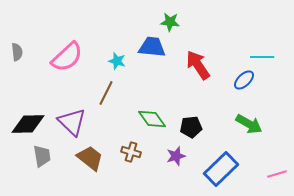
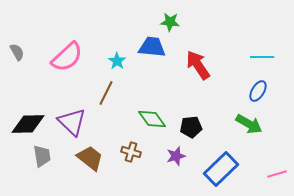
gray semicircle: rotated 24 degrees counterclockwise
cyan star: rotated 18 degrees clockwise
blue ellipse: moved 14 px right, 11 px down; rotated 15 degrees counterclockwise
